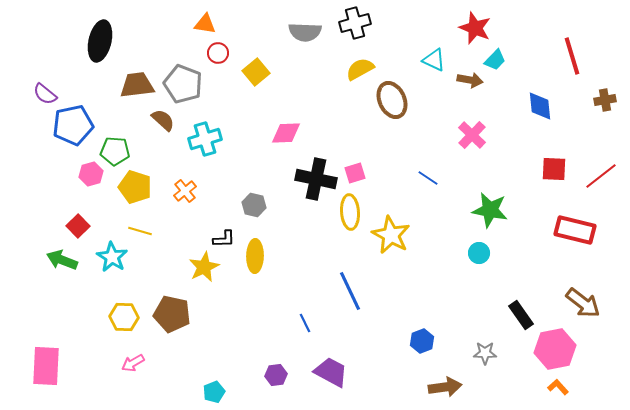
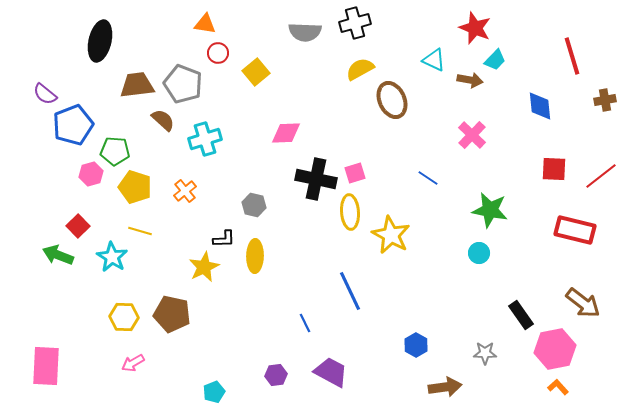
blue pentagon at (73, 125): rotated 9 degrees counterclockwise
green arrow at (62, 260): moved 4 px left, 5 px up
blue hexagon at (422, 341): moved 6 px left, 4 px down; rotated 10 degrees counterclockwise
